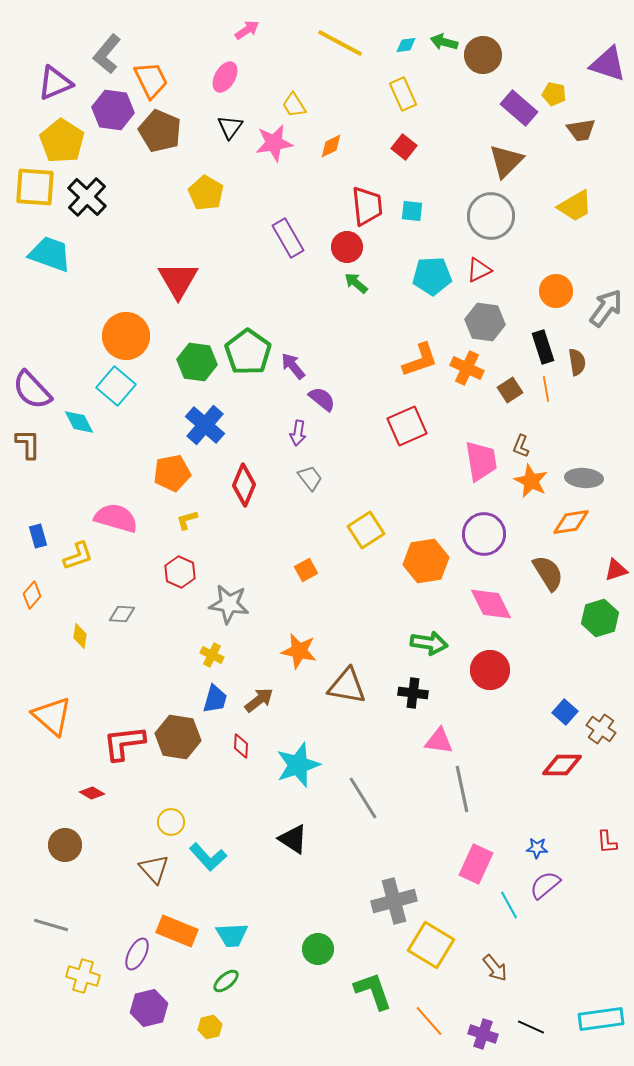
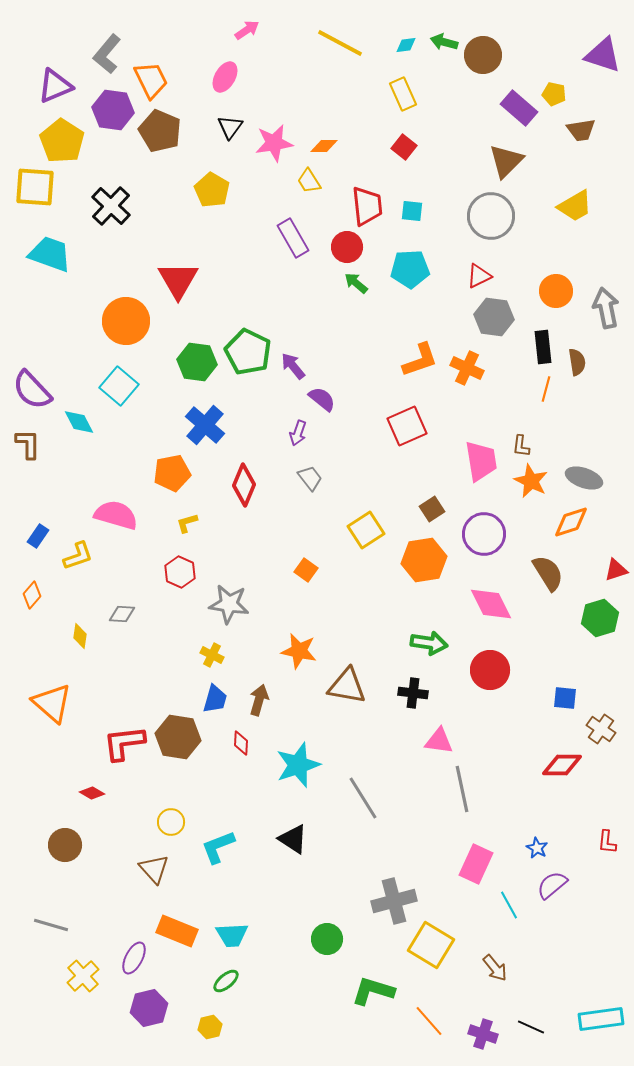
purple triangle at (608, 64): moved 5 px left, 9 px up
purple triangle at (55, 83): moved 3 px down
yellow trapezoid at (294, 105): moved 15 px right, 76 px down
orange diamond at (331, 146): moved 7 px left; rotated 28 degrees clockwise
yellow pentagon at (206, 193): moved 6 px right, 3 px up
black cross at (87, 197): moved 24 px right, 9 px down
purple rectangle at (288, 238): moved 5 px right
red triangle at (479, 270): moved 6 px down
cyan pentagon at (432, 276): moved 22 px left, 7 px up
gray arrow at (606, 308): rotated 48 degrees counterclockwise
gray hexagon at (485, 322): moved 9 px right, 5 px up
orange circle at (126, 336): moved 15 px up
black rectangle at (543, 347): rotated 12 degrees clockwise
green pentagon at (248, 352): rotated 9 degrees counterclockwise
cyan square at (116, 386): moved 3 px right
orange line at (546, 389): rotated 25 degrees clockwise
brown square at (510, 390): moved 78 px left, 119 px down
purple arrow at (298, 433): rotated 10 degrees clockwise
brown L-shape at (521, 446): rotated 15 degrees counterclockwise
gray ellipse at (584, 478): rotated 15 degrees clockwise
pink semicircle at (116, 518): moved 3 px up
yellow L-shape at (187, 520): moved 3 px down
orange diamond at (571, 522): rotated 9 degrees counterclockwise
blue rectangle at (38, 536): rotated 50 degrees clockwise
orange hexagon at (426, 561): moved 2 px left, 1 px up
orange square at (306, 570): rotated 25 degrees counterclockwise
brown arrow at (259, 700): rotated 36 degrees counterclockwise
blue square at (565, 712): moved 14 px up; rotated 35 degrees counterclockwise
orange triangle at (52, 716): moved 13 px up
red diamond at (241, 746): moved 3 px up
red L-shape at (607, 842): rotated 10 degrees clockwise
blue star at (537, 848): rotated 25 degrees clockwise
cyan L-shape at (208, 857): moved 10 px right, 10 px up; rotated 111 degrees clockwise
purple semicircle at (545, 885): moved 7 px right
green circle at (318, 949): moved 9 px right, 10 px up
purple ellipse at (137, 954): moved 3 px left, 4 px down
yellow cross at (83, 976): rotated 32 degrees clockwise
green L-shape at (373, 991): rotated 54 degrees counterclockwise
